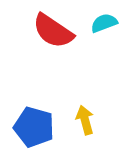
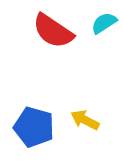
cyan semicircle: rotated 12 degrees counterclockwise
yellow arrow: rotated 48 degrees counterclockwise
